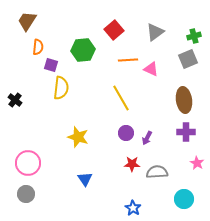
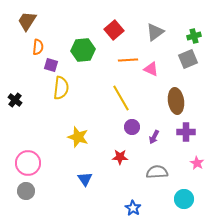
brown ellipse: moved 8 px left, 1 px down
purple circle: moved 6 px right, 6 px up
purple arrow: moved 7 px right, 1 px up
red star: moved 12 px left, 7 px up
gray circle: moved 3 px up
